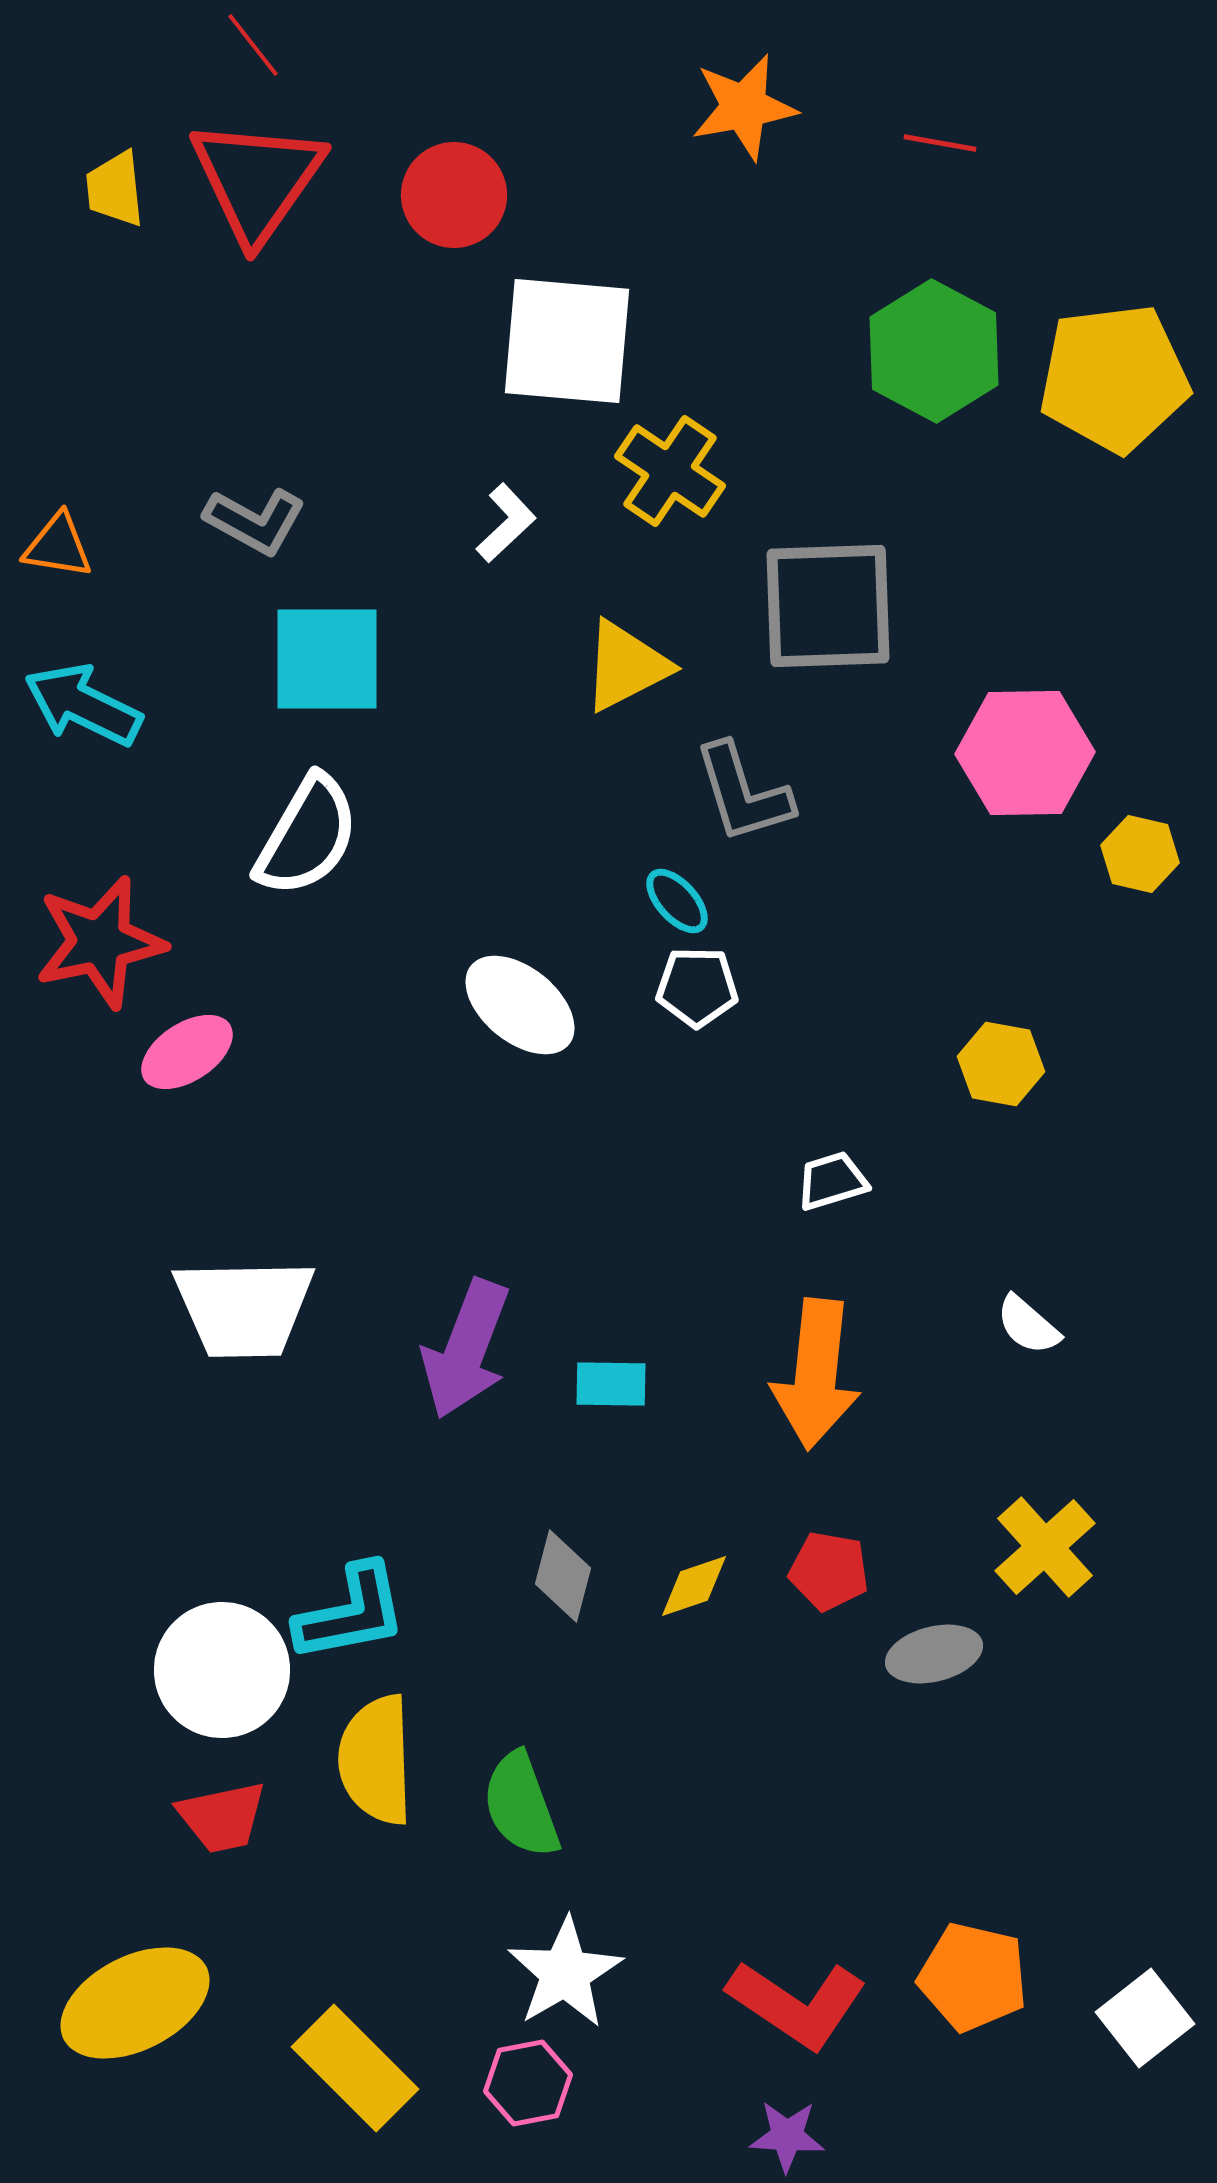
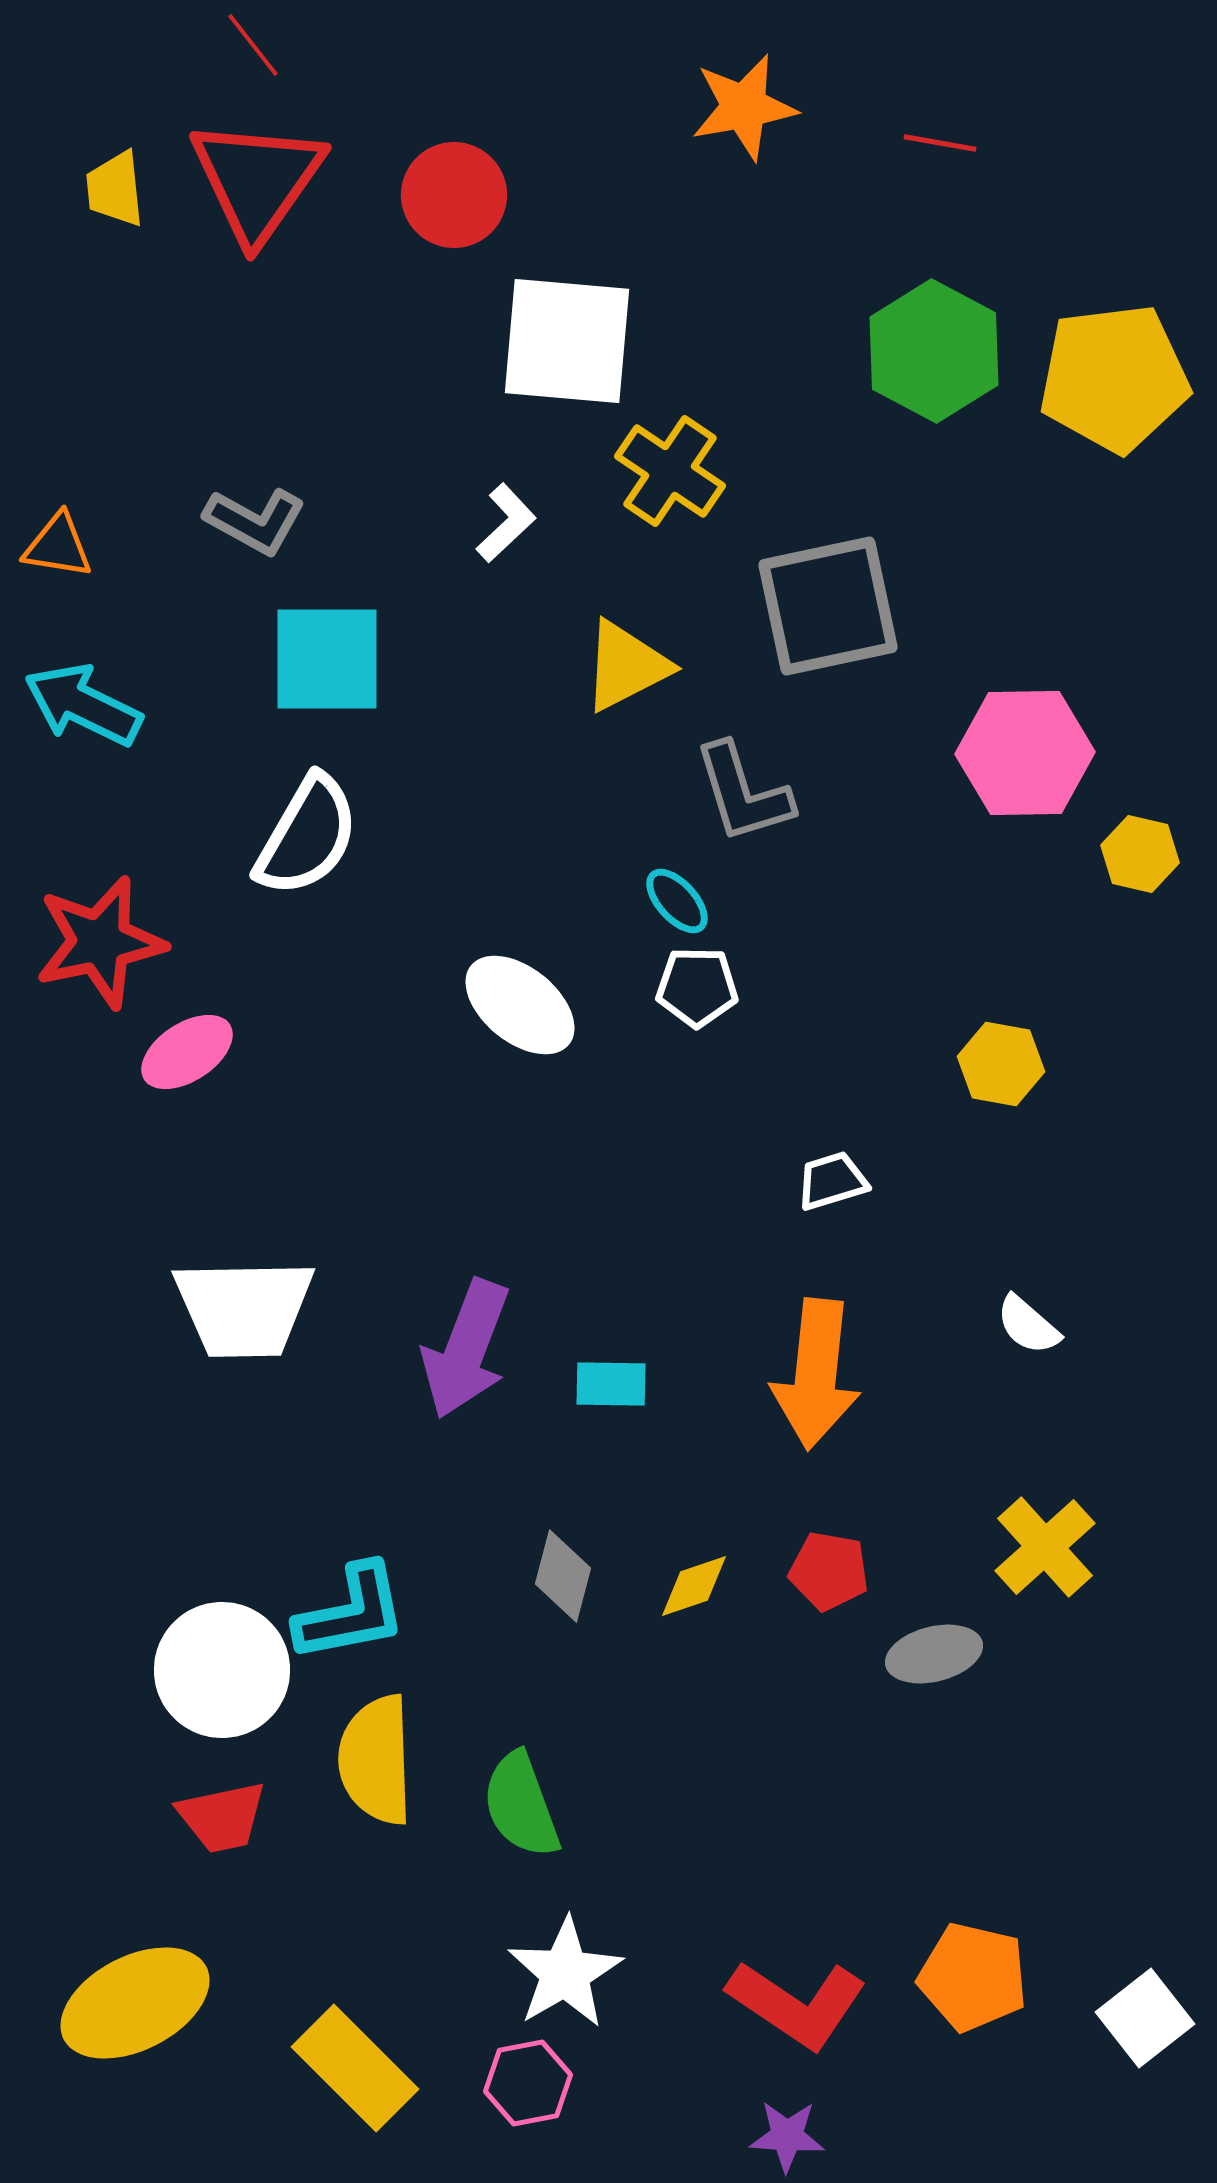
gray square at (828, 606): rotated 10 degrees counterclockwise
